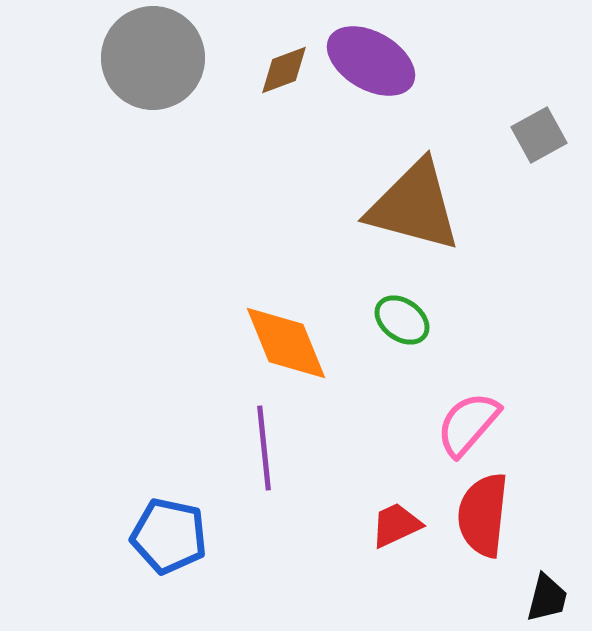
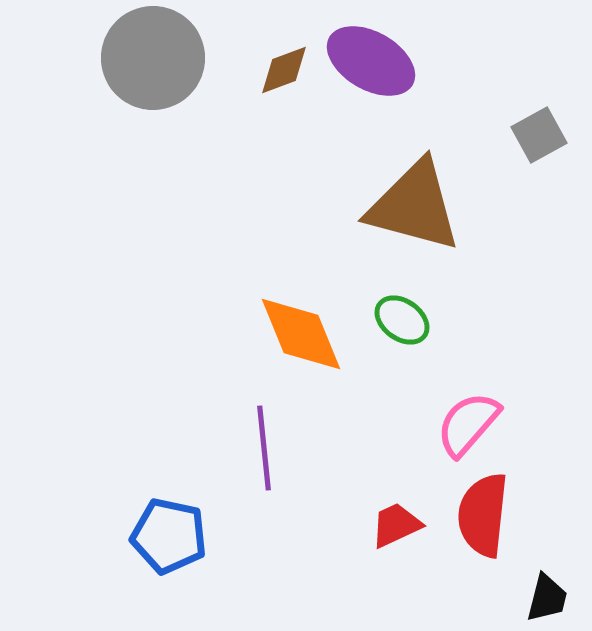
orange diamond: moved 15 px right, 9 px up
